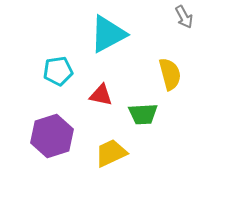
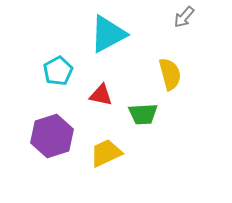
gray arrow: rotated 70 degrees clockwise
cyan pentagon: rotated 20 degrees counterclockwise
yellow trapezoid: moved 5 px left
